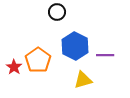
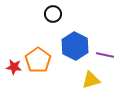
black circle: moved 4 px left, 2 px down
purple line: rotated 12 degrees clockwise
red star: rotated 28 degrees counterclockwise
yellow triangle: moved 8 px right
